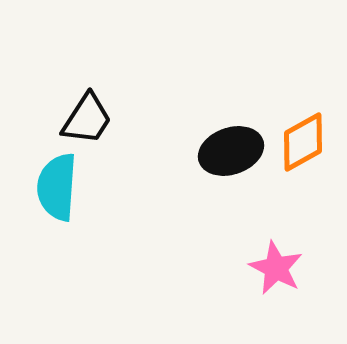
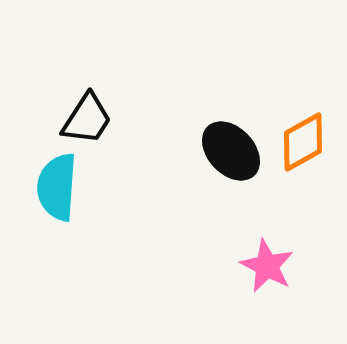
black ellipse: rotated 66 degrees clockwise
pink star: moved 9 px left, 2 px up
